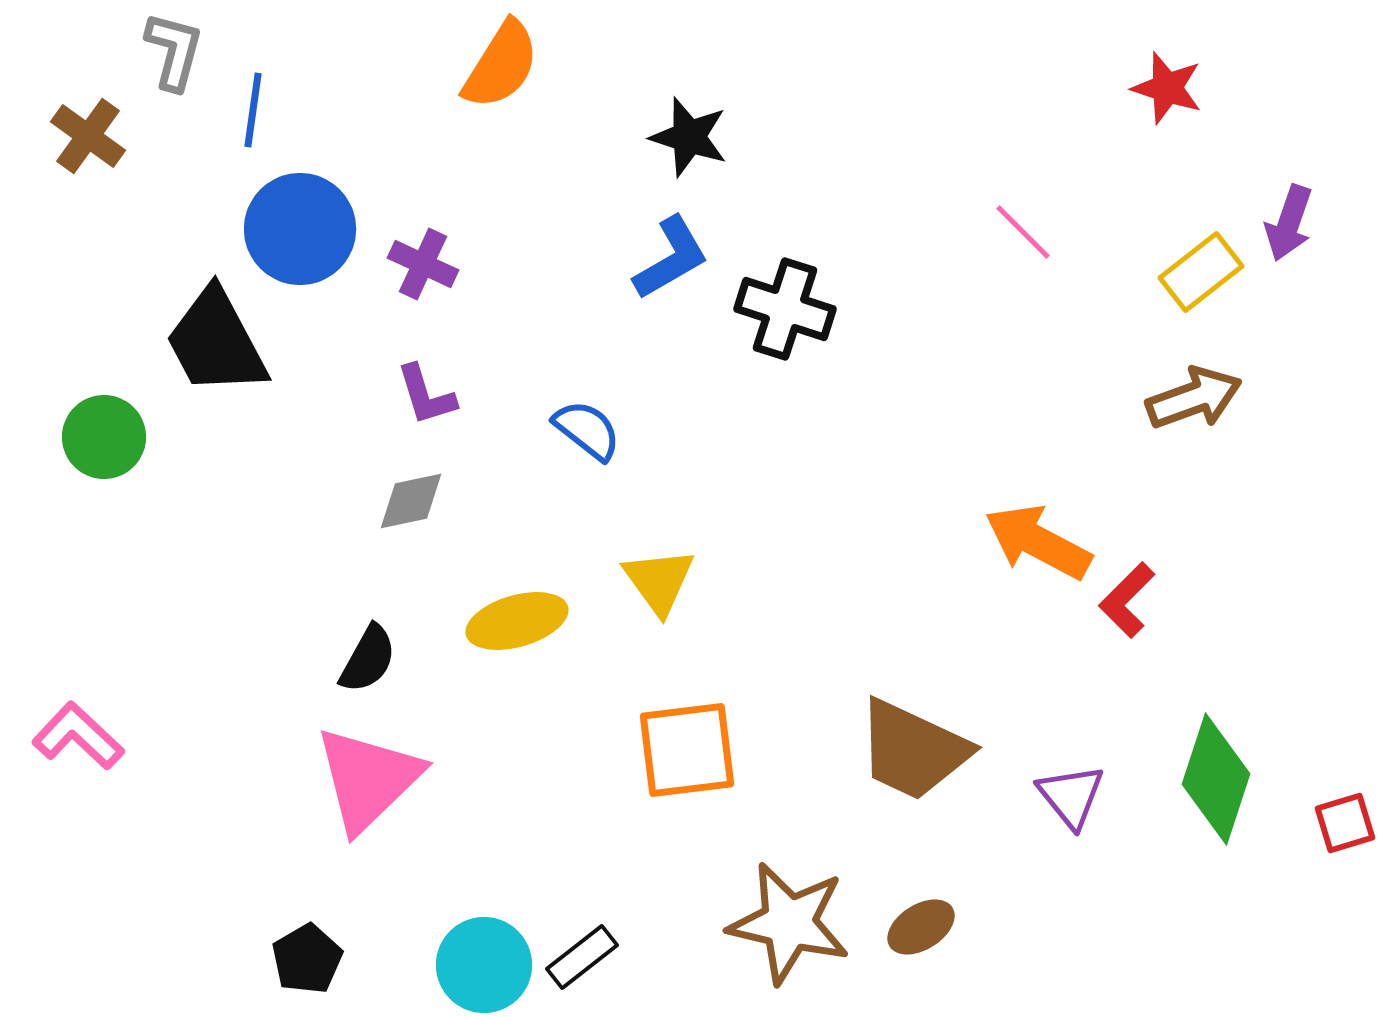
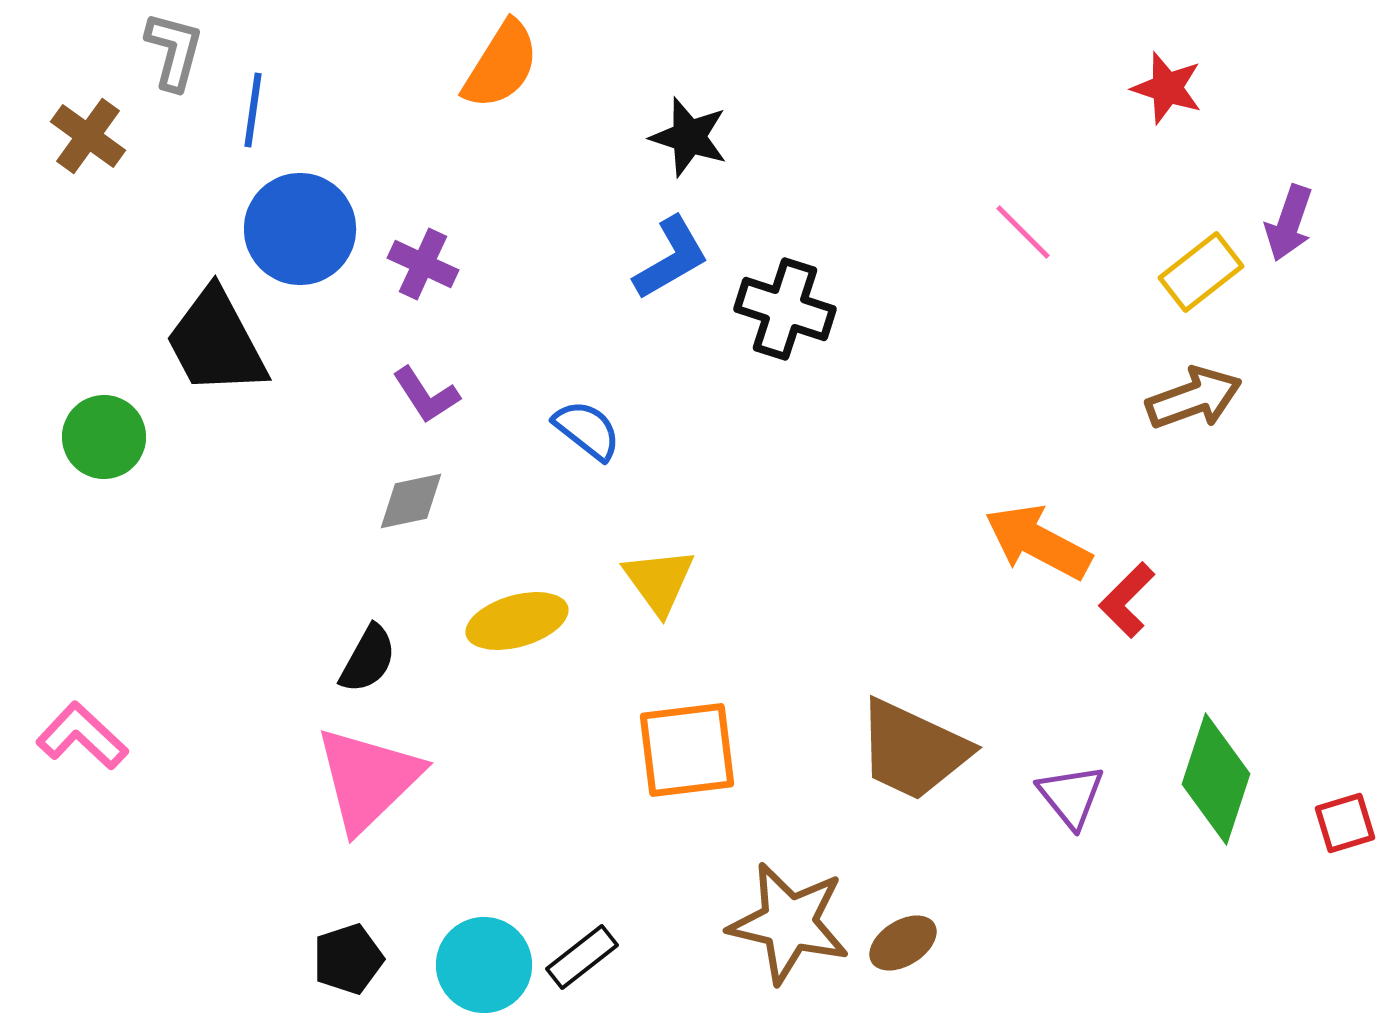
purple L-shape: rotated 16 degrees counterclockwise
pink L-shape: moved 4 px right
brown ellipse: moved 18 px left, 16 px down
black pentagon: moved 41 px right; rotated 12 degrees clockwise
